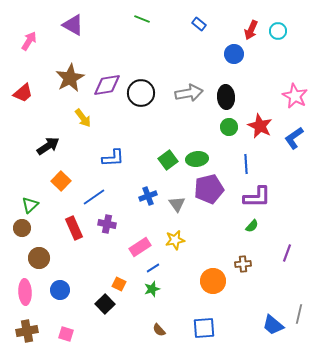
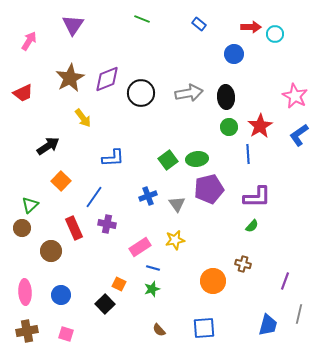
purple triangle at (73, 25): rotated 35 degrees clockwise
red arrow at (251, 30): moved 3 px up; rotated 114 degrees counterclockwise
cyan circle at (278, 31): moved 3 px left, 3 px down
purple diamond at (107, 85): moved 6 px up; rotated 12 degrees counterclockwise
red trapezoid at (23, 93): rotated 15 degrees clockwise
red star at (260, 126): rotated 15 degrees clockwise
blue L-shape at (294, 138): moved 5 px right, 3 px up
blue line at (246, 164): moved 2 px right, 10 px up
blue line at (94, 197): rotated 20 degrees counterclockwise
purple line at (287, 253): moved 2 px left, 28 px down
brown circle at (39, 258): moved 12 px right, 7 px up
brown cross at (243, 264): rotated 21 degrees clockwise
blue line at (153, 268): rotated 48 degrees clockwise
blue circle at (60, 290): moved 1 px right, 5 px down
blue trapezoid at (273, 325): moved 5 px left; rotated 115 degrees counterclockwise
